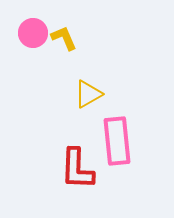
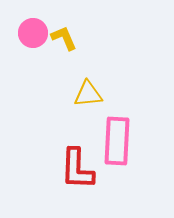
yellow triangle: rotated 24 degrees clockwise
pink rectangle: rotated 9 degrees clockwise
